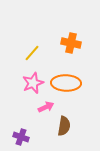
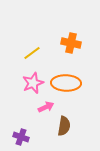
yellow line: rotated 12 degrees clockwise
